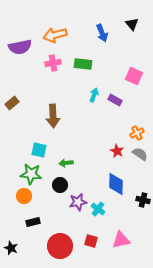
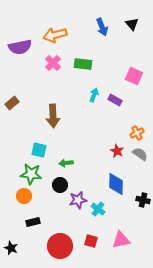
blue arrow: moved 6 px up
pink cross: rotated 35 degrees counterclockwise
purple star: moved 2 px up
